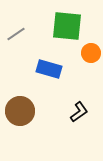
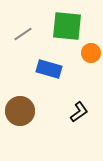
gray line: moved 7 px right
